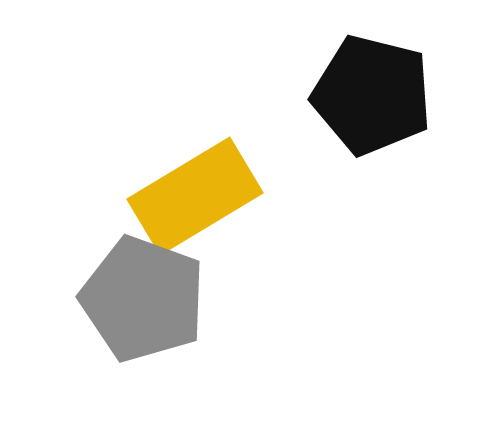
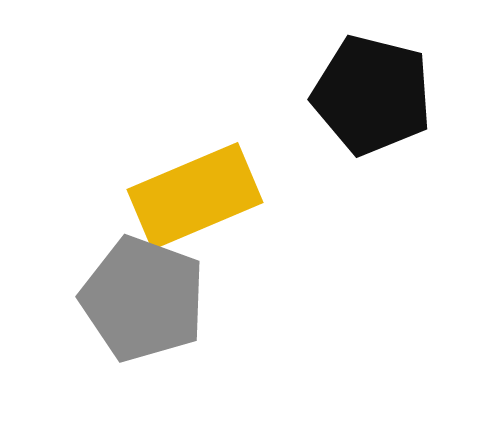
yellow rectangle: rotated 8 degrees clockwise
